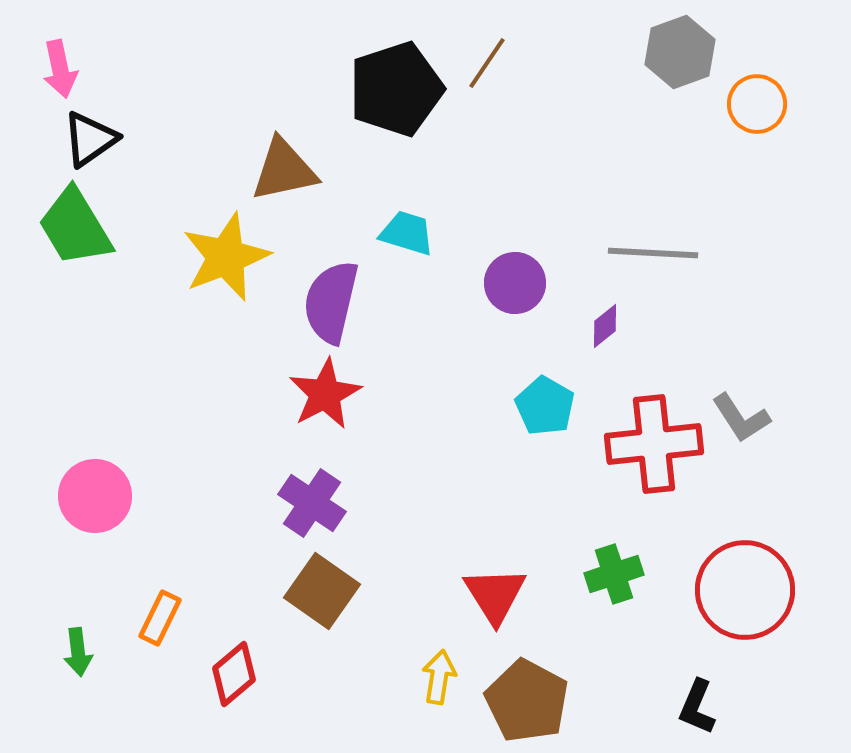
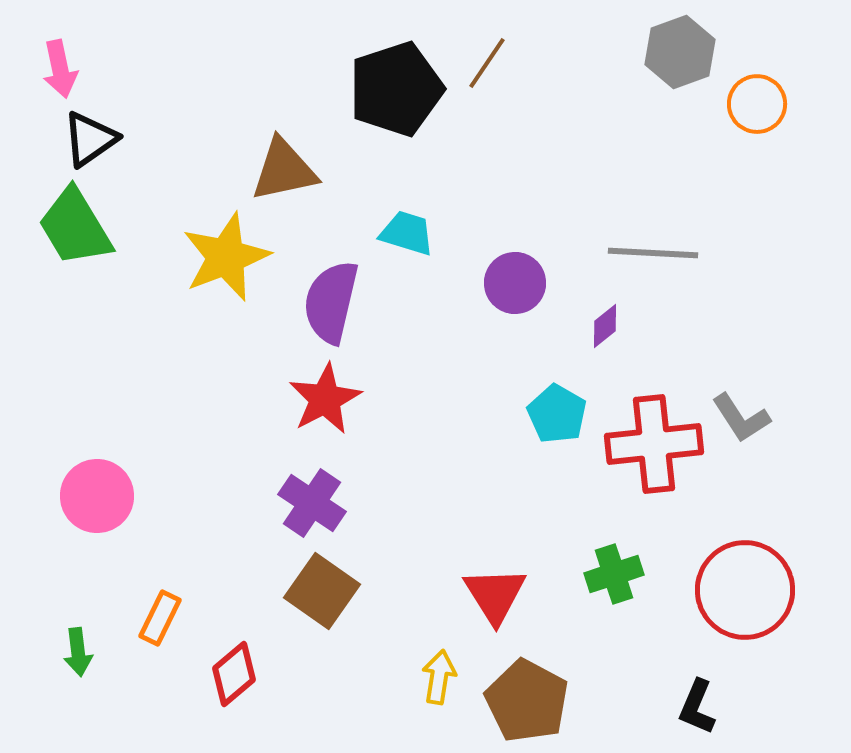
red star: moved 5 px down
cyan pentagon: moved 12 px right, 8 px down
pink circle: moved 2 px right
